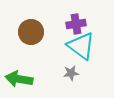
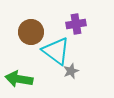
cyan triangle: moved 25 px left, 5 px down
gray star: moved 2 px up; rotated 14 degrees counterclockwise
